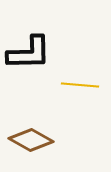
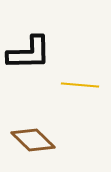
brown diamond: moved 2 px right; rotated 15 degrees clockwise
